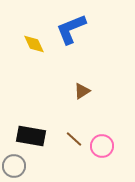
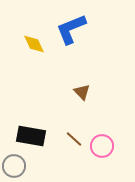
brown triangle: moved 1 px down; rotated 42 degrees counterclockwise
